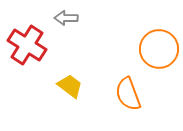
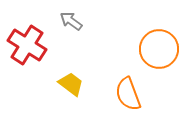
gray arrow: moved 5 px right, 3 px down; rotated 35 degrees clockwise
yellow trapezoid: moved 1 px right, 2 px up
